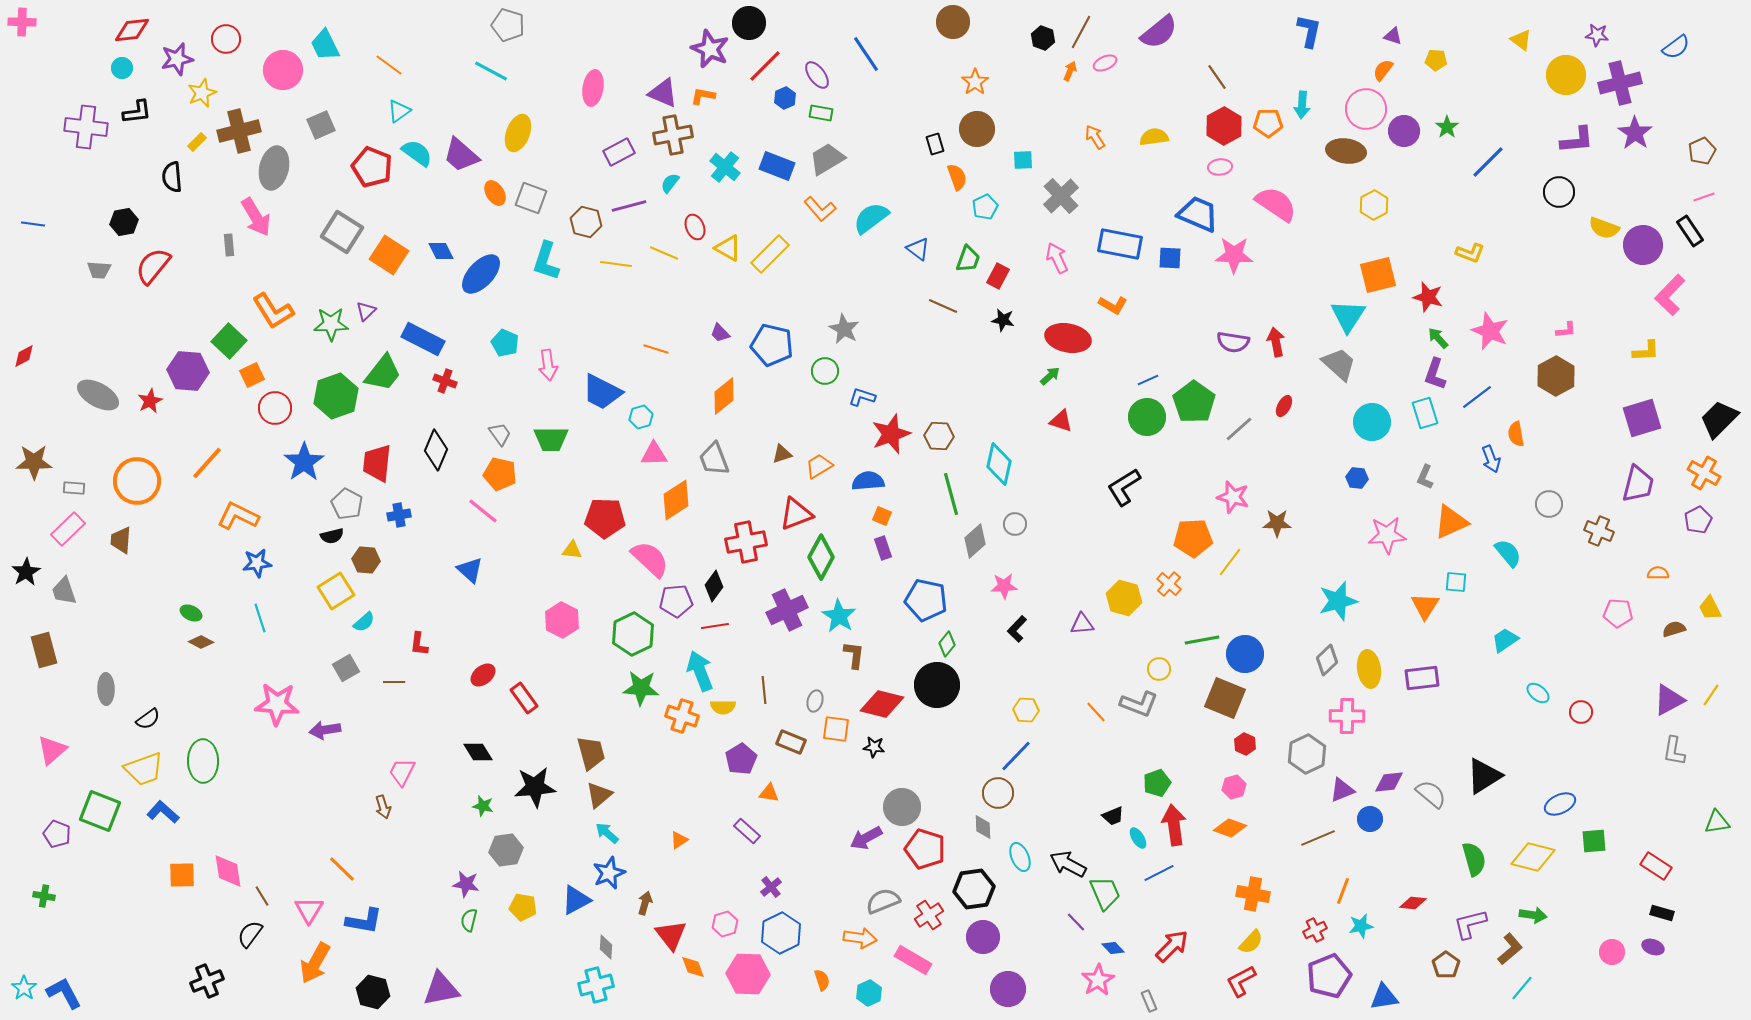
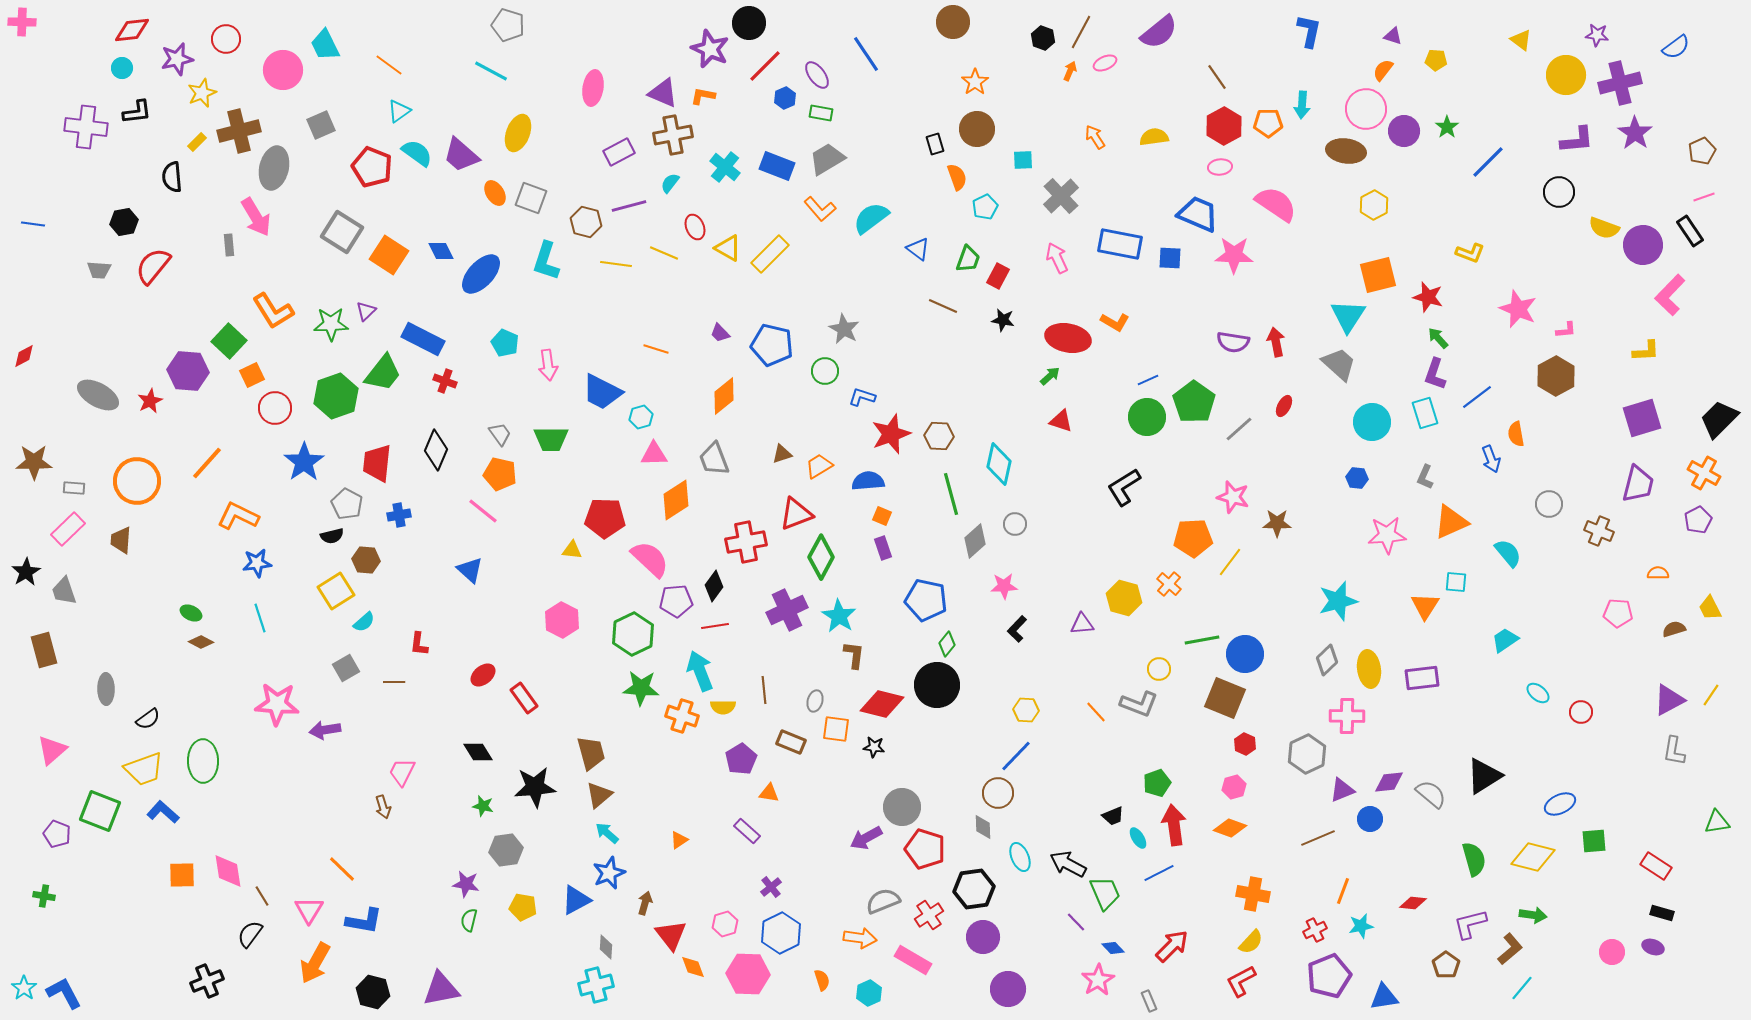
orange L-shape at (1113, 305): moved 2 px right, 17 px down
pink star at (1490, 331): moved 28 px right, 22 px up
